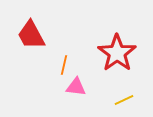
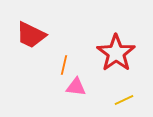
red trapezoid: rotated 36 degrees counterclockwise
red star: moved 1 px left
